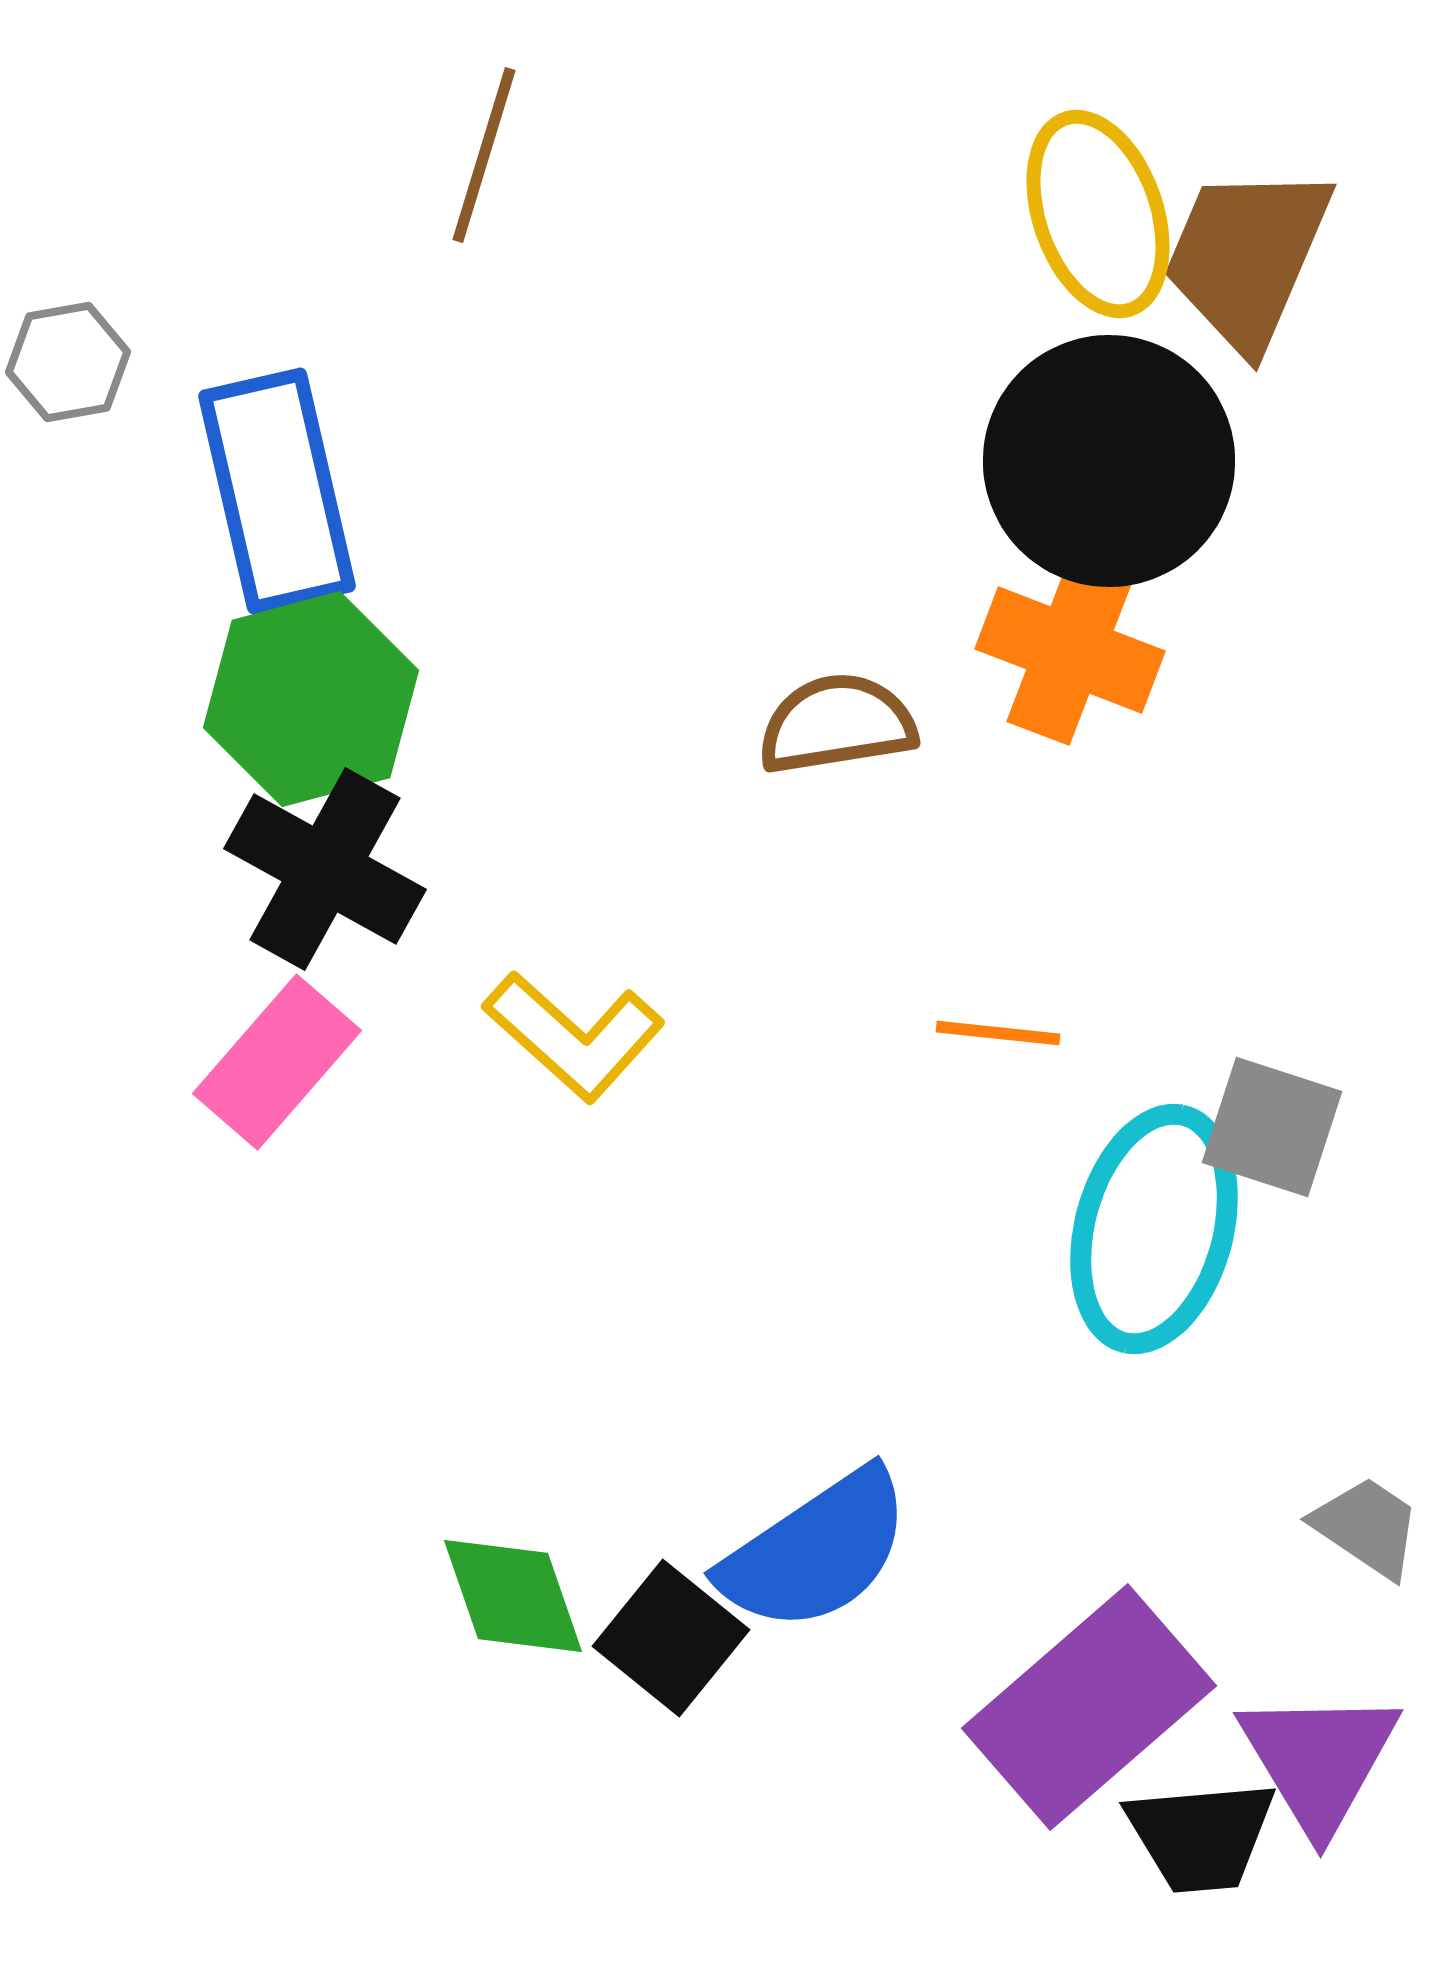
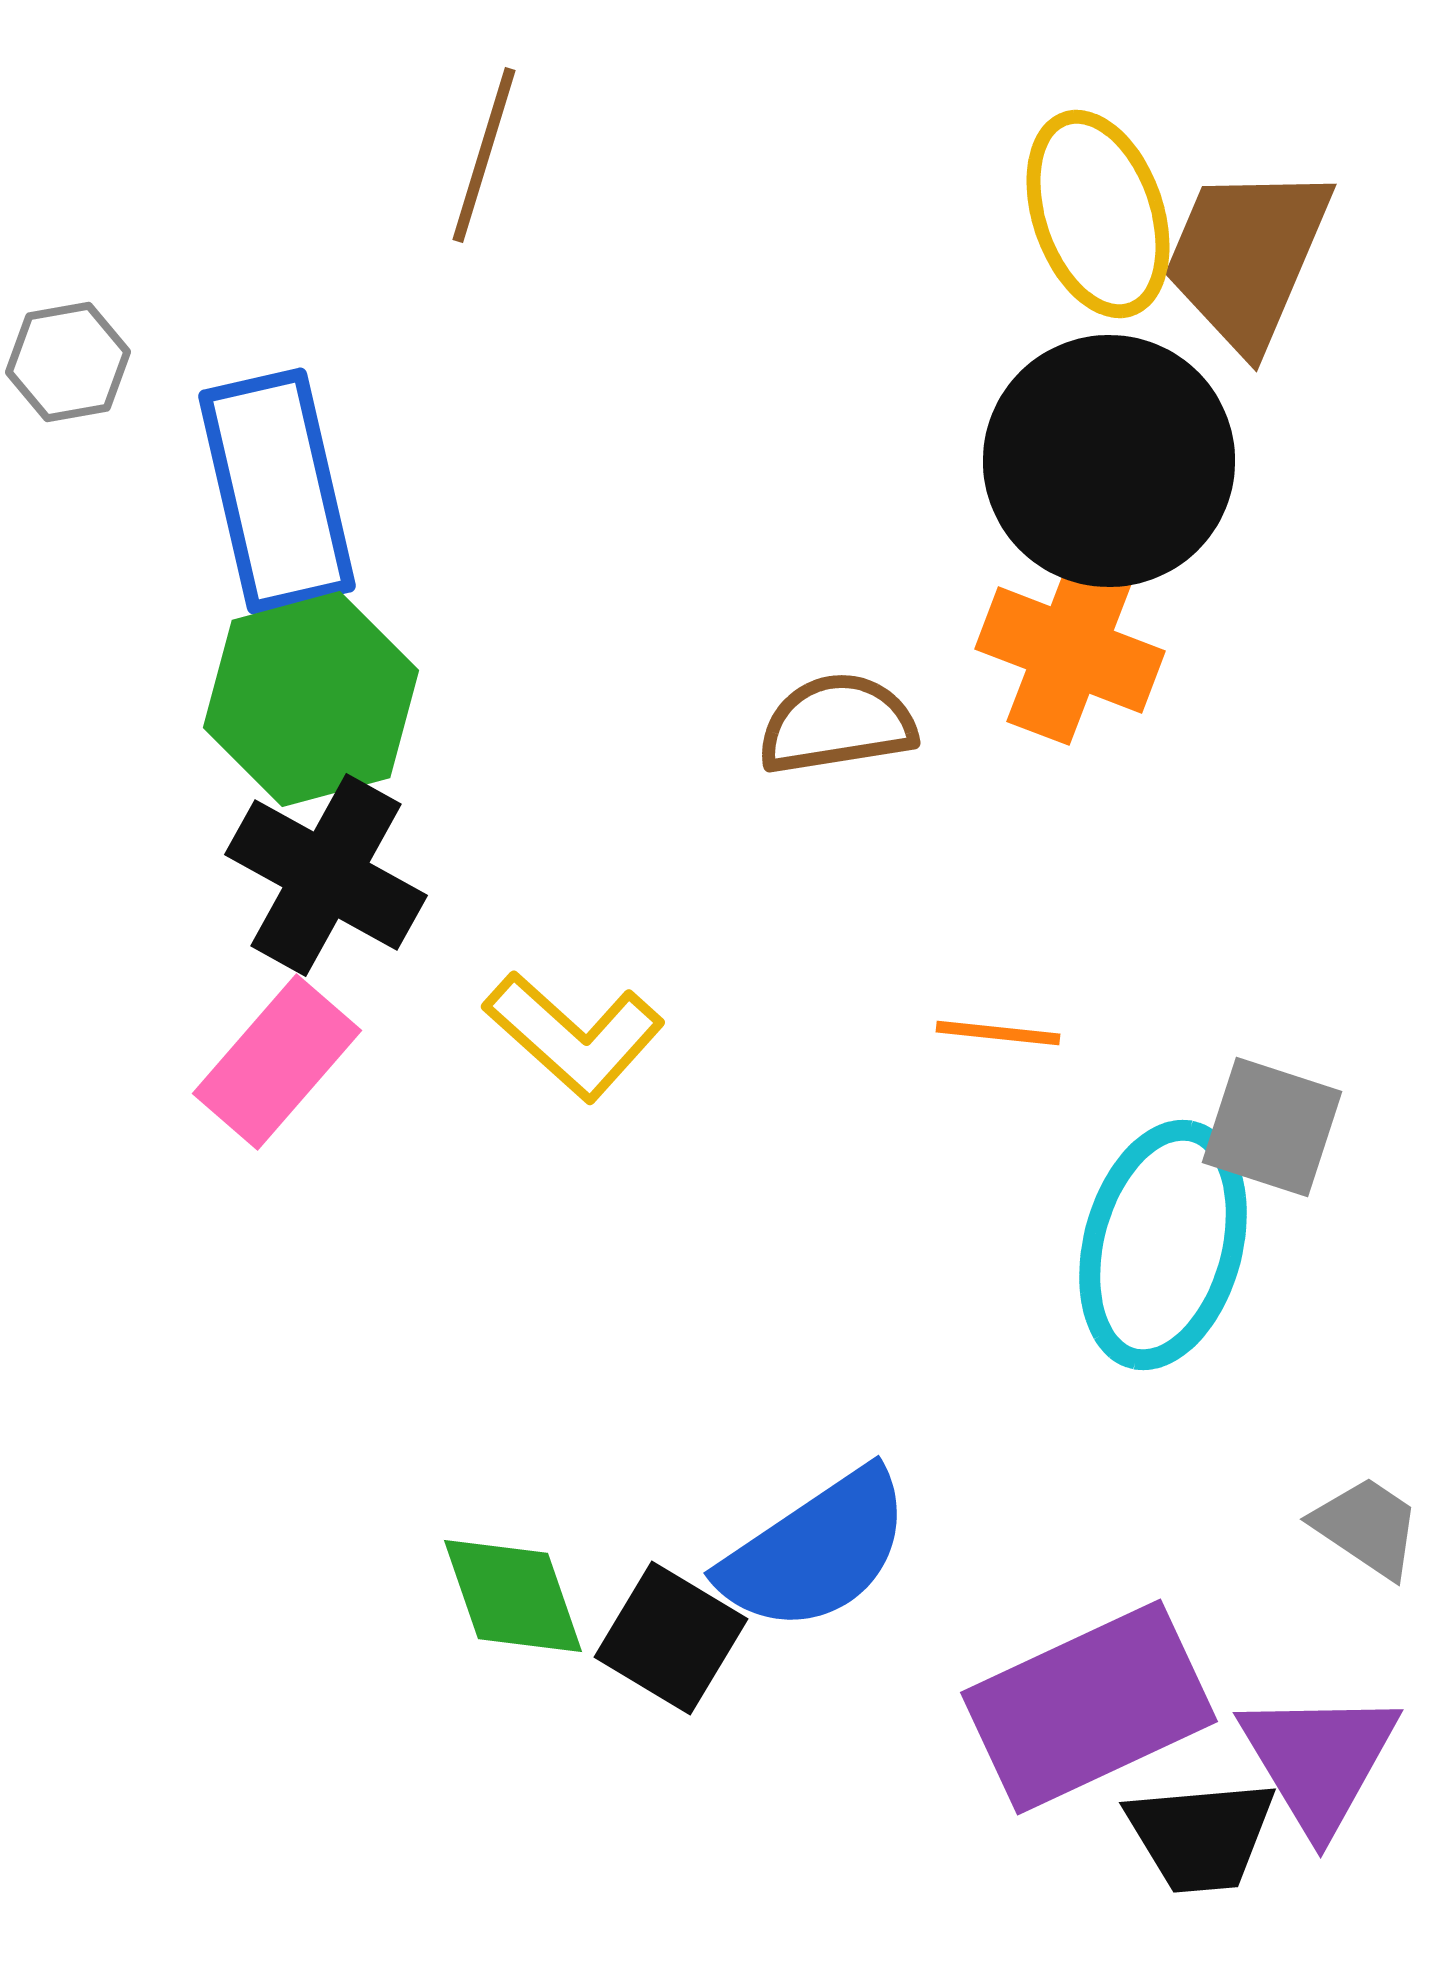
black cross: moved 1 px right, 6 px down
cyan ellipse: moved 9 px right, 16 px down
black square: rotated 8 degrees counterclockwise
purple rectangle: rotated 16 degrees clockwise
